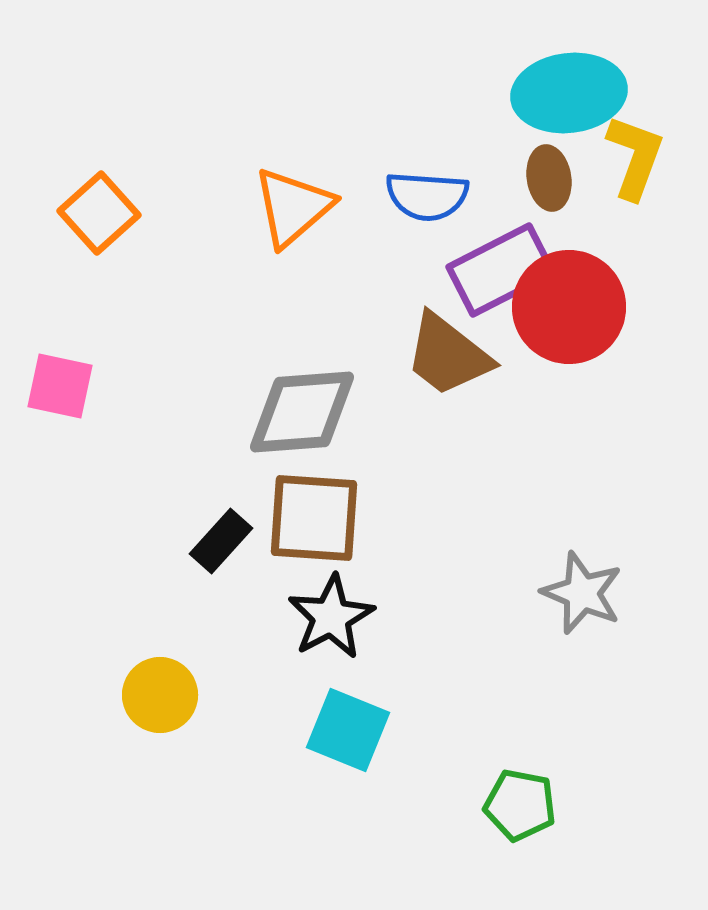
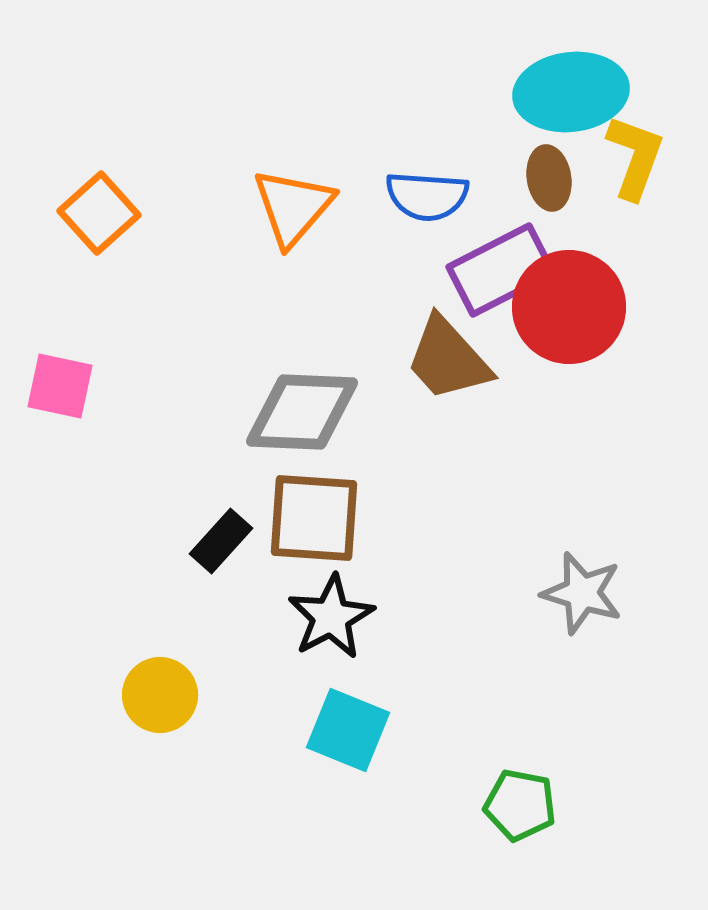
cyan ellipse: moved 2 px right, 1 px up
orange triangle: rotated 8 degrees counterclockwise
brown trapezoid: moved 4 px down; rotated 10 degrees clockwise
gray diamond: rotated 7 degrees clockwise
gray star: rotated 6 degrees counterclockwise
